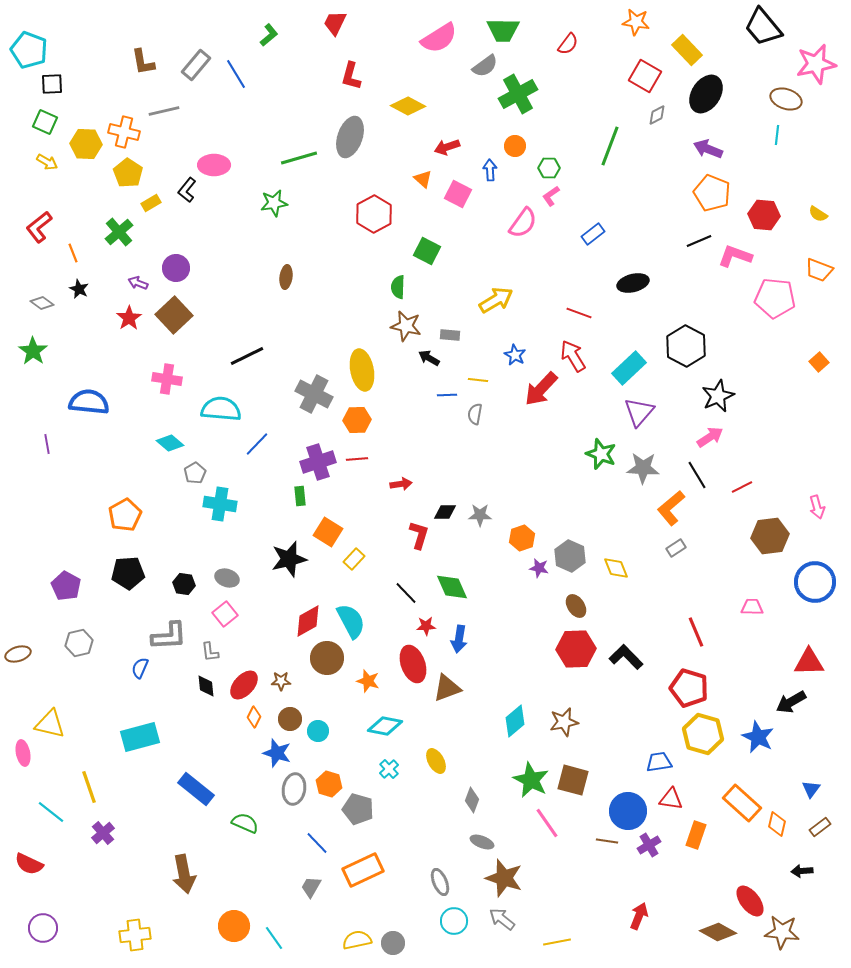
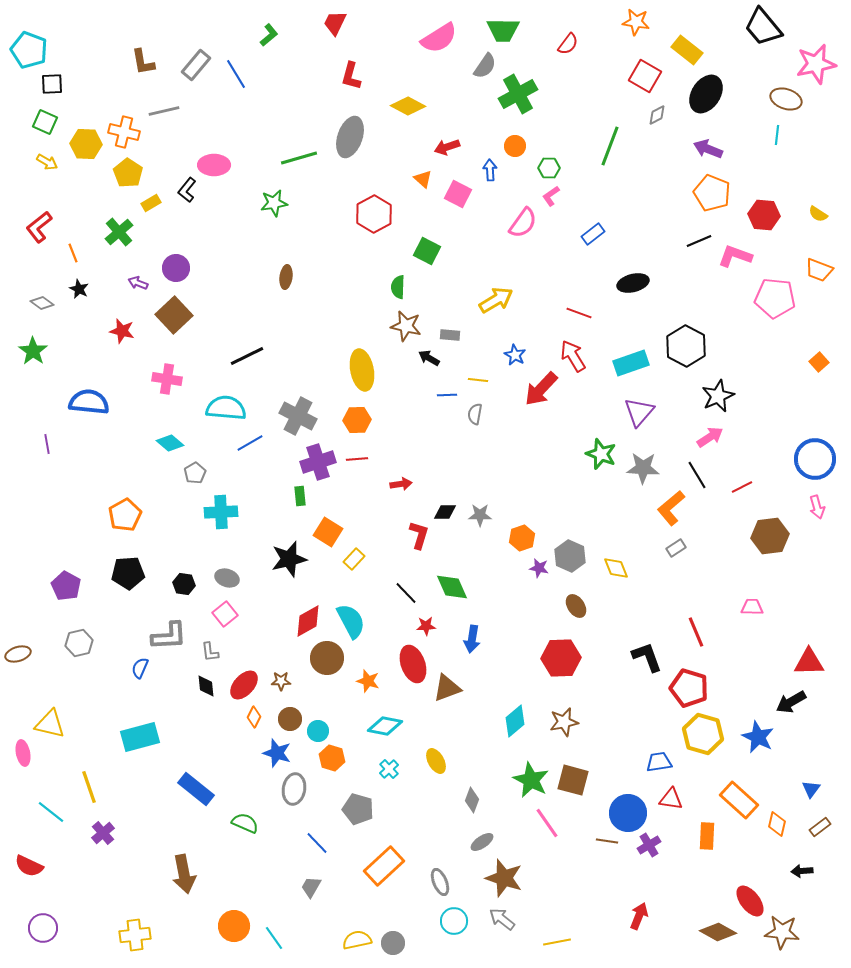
yellow rectangle at (687, 50): rotated 8 degrees counterclockwise
gray semicircle at (485, 66): rotated 20 degrees counterclockwise
red star at (129, 318): moved 7 px left, 13 px down; rotated 25 degrees counterclockwise
cyan rectangle at (629, 368): moved 2 px right, 5 px up; rotated 24 degrees clockwise
gray cross at (314, 394): moved 16 px left, 22 px down
cyan semicircle at (221, 409): moved 5 px right, 1 px up
blue line at (257, 444): moved 7 px left, 1 px up; rotated 16 degrees clockwise
cyan cross at (220, 504): moved 1 px right, 8 px down; rotated 12 degrees counterclockwise
blue circle at (815, 582): moved 123 px up
blue arrow at (459, 639): moved 13 px right
red hexagon at (576, 649): moved 15 px left, 9 px down
black L-shape at (626, 657): moved 21 px right; rotated 24 degrees clockwise
orange hexagon at (329, 784): moved 3 px right, 26 px up
orange rectangle at (742, 803): moved 3 px left, 3 px up
blue circle at (628, 811): moved 2 px down
orange rectangle at (696, 835): moved 11 px right, 1 px down; rotated 16 degrees counterclockwise
gray ellipse at (482, 842): rotated 55 degrees counterclockwise
red semicircle at (29, 864): moved 2 px down
orange rectangle at (363, 870): moved 21 px right, 4 px up; rotated 18 degrees counterclockwise
